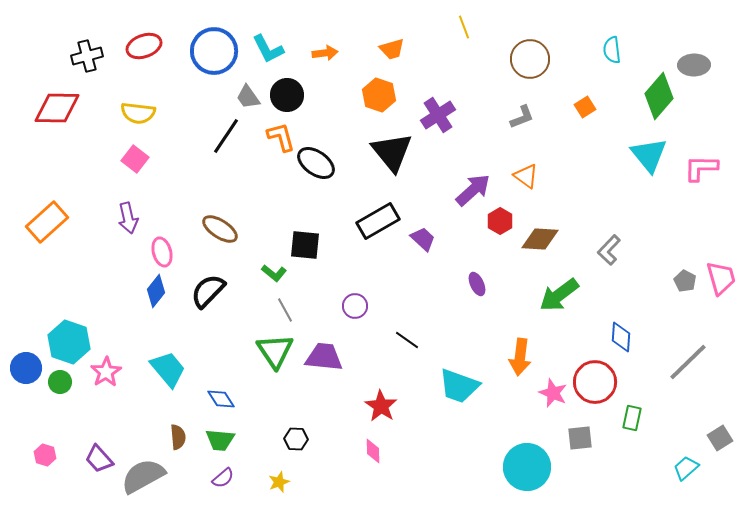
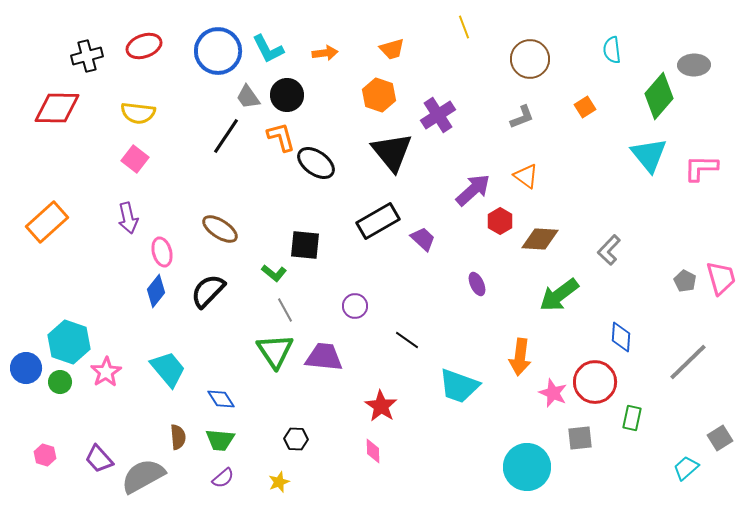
blue circle at (214, 51): moved 4 px right
